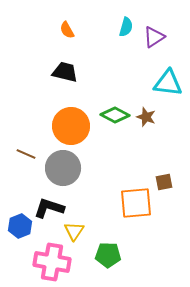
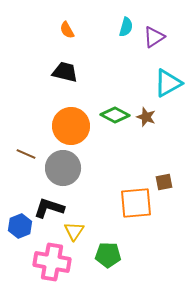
cyan triangle: rotated 36 degrees counterclockwise
